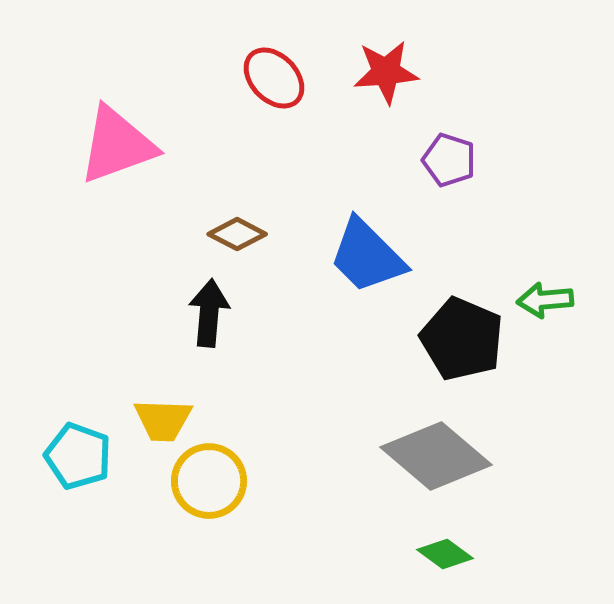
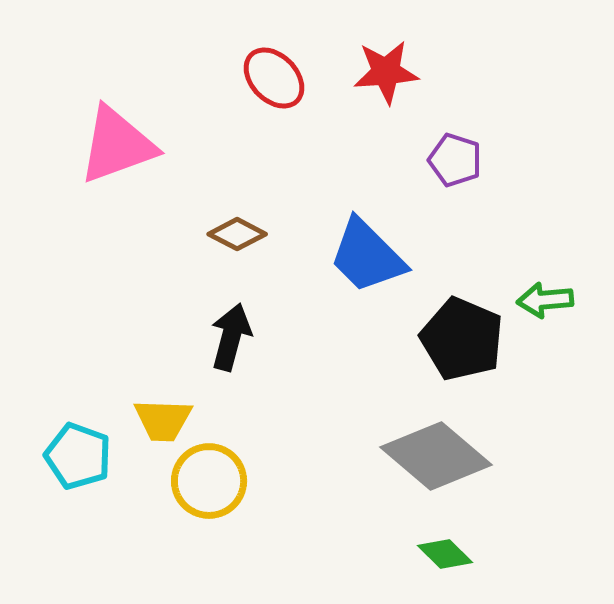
purple pentagon: moved 6 px right
black arrow: moved 22 px right, 24 px down; rotated 10 degrees clockwise
green diamond: rotated 8 degrees clockwise
